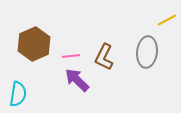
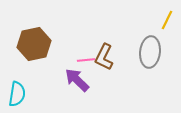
yellow line: rotated 36 degrees counterclockwise
brown hexagon: rotated 12 degrees clockwise
gray ellipse: moved 3 px right
pink line: moved 15 px right, 4 px down
cyan semicircle: moved 1 px left
